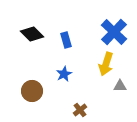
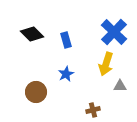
blue star: moved 2 px right
brown circle: moved 4 px right, 1 px down
brown cross: moved 13 px right; rotated 24 degrees clockwise
